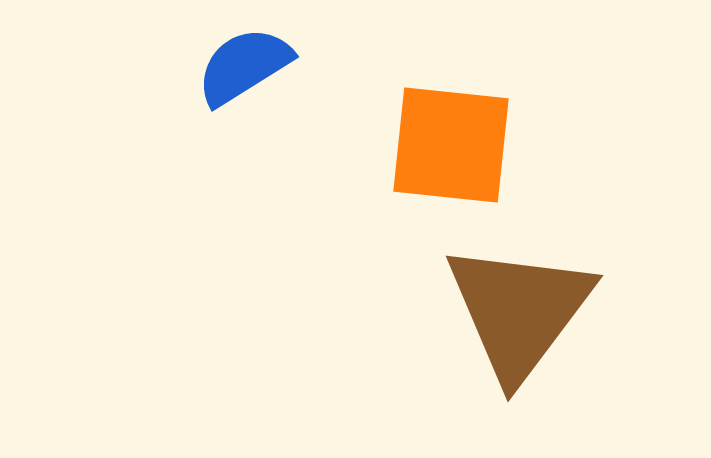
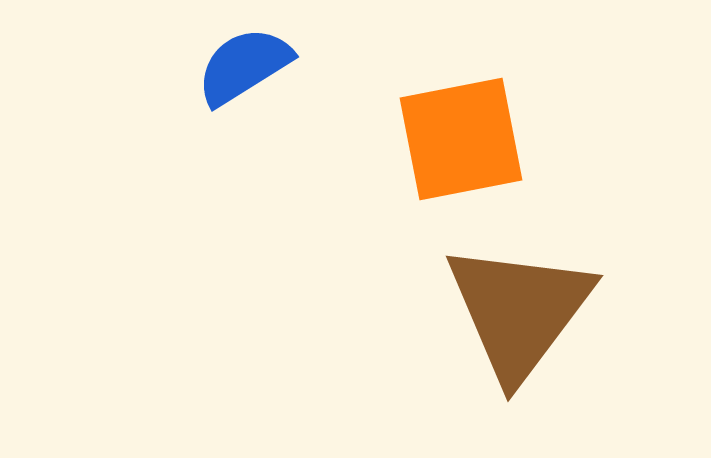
orange square: moved 10 px right, 6 px up; rotated 17 degrees counterclockwise
